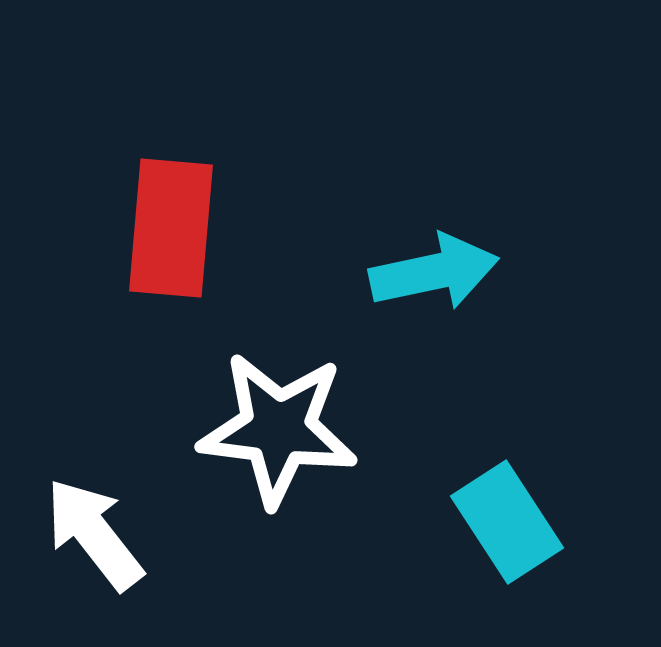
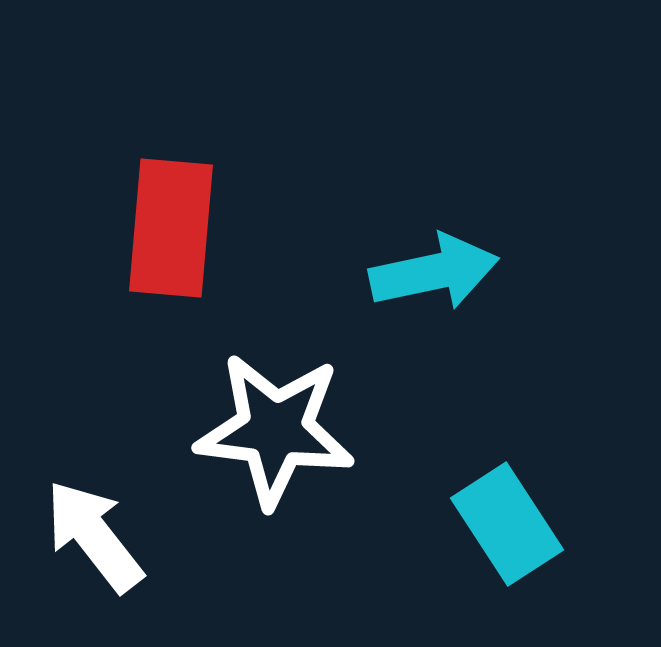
white star: moved 3 px left, 1 px down
cyan rectangle: moved 2 px down
white arrow: moved 2 px down
